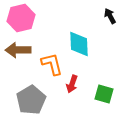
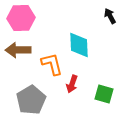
pink hexagon: rotated 12 degrees clockwise
cyan diamond: moved 1 px down
